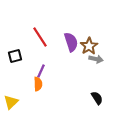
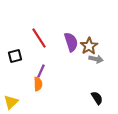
red line: moved 1 px left, 1 px down
